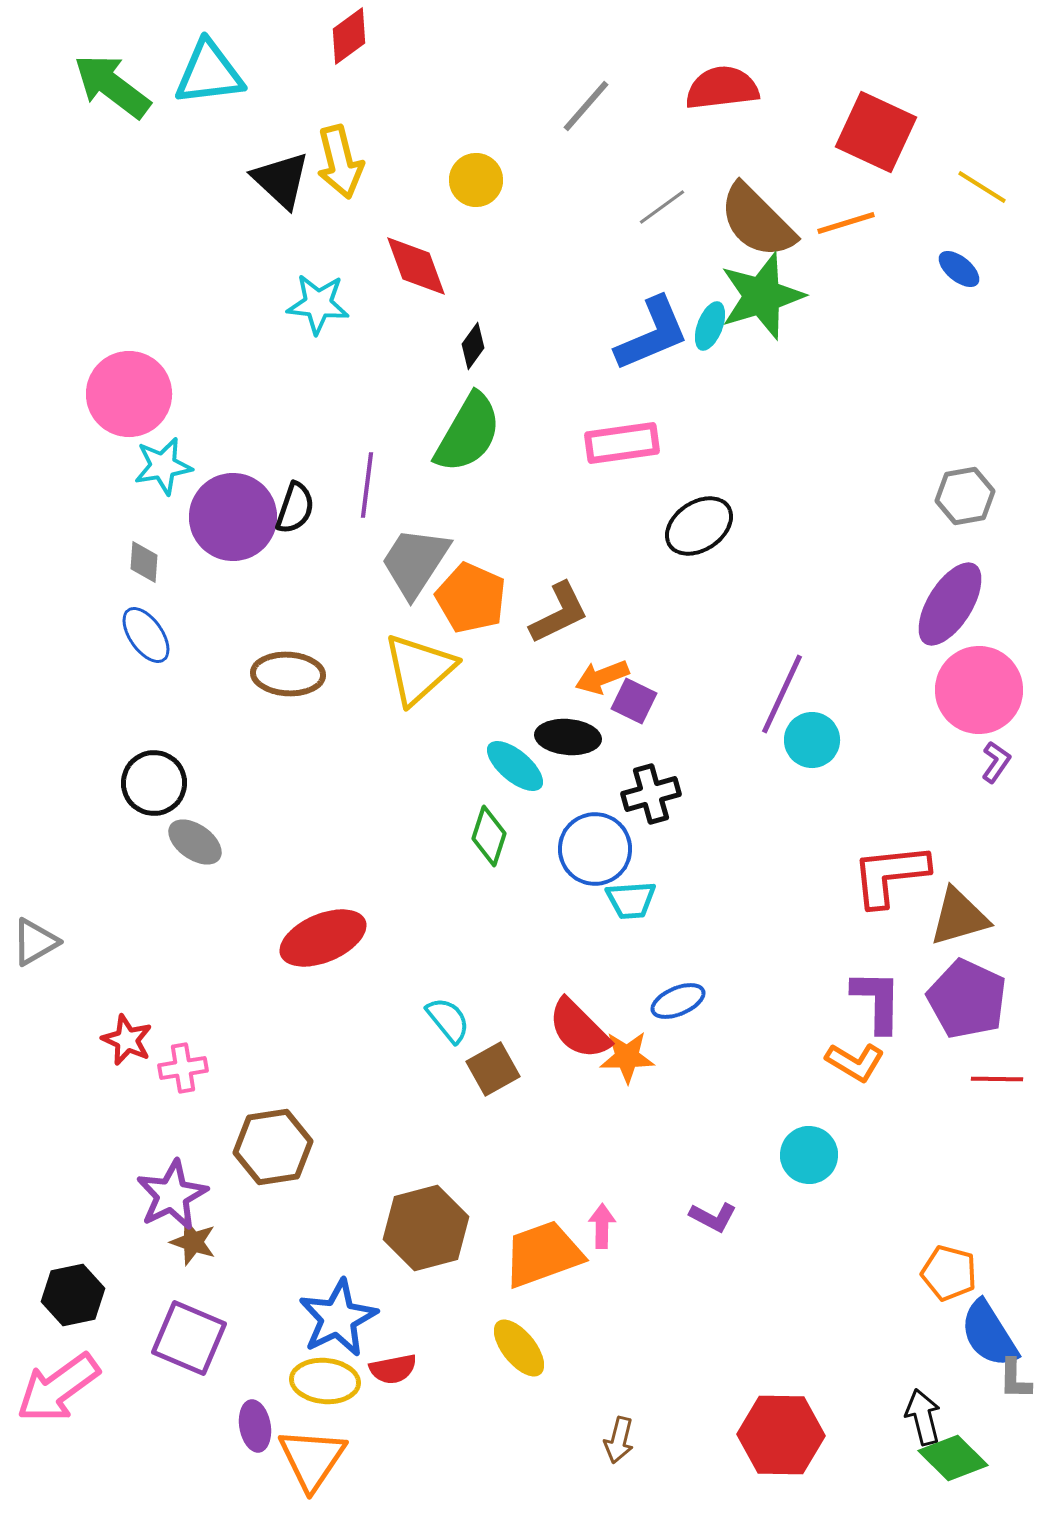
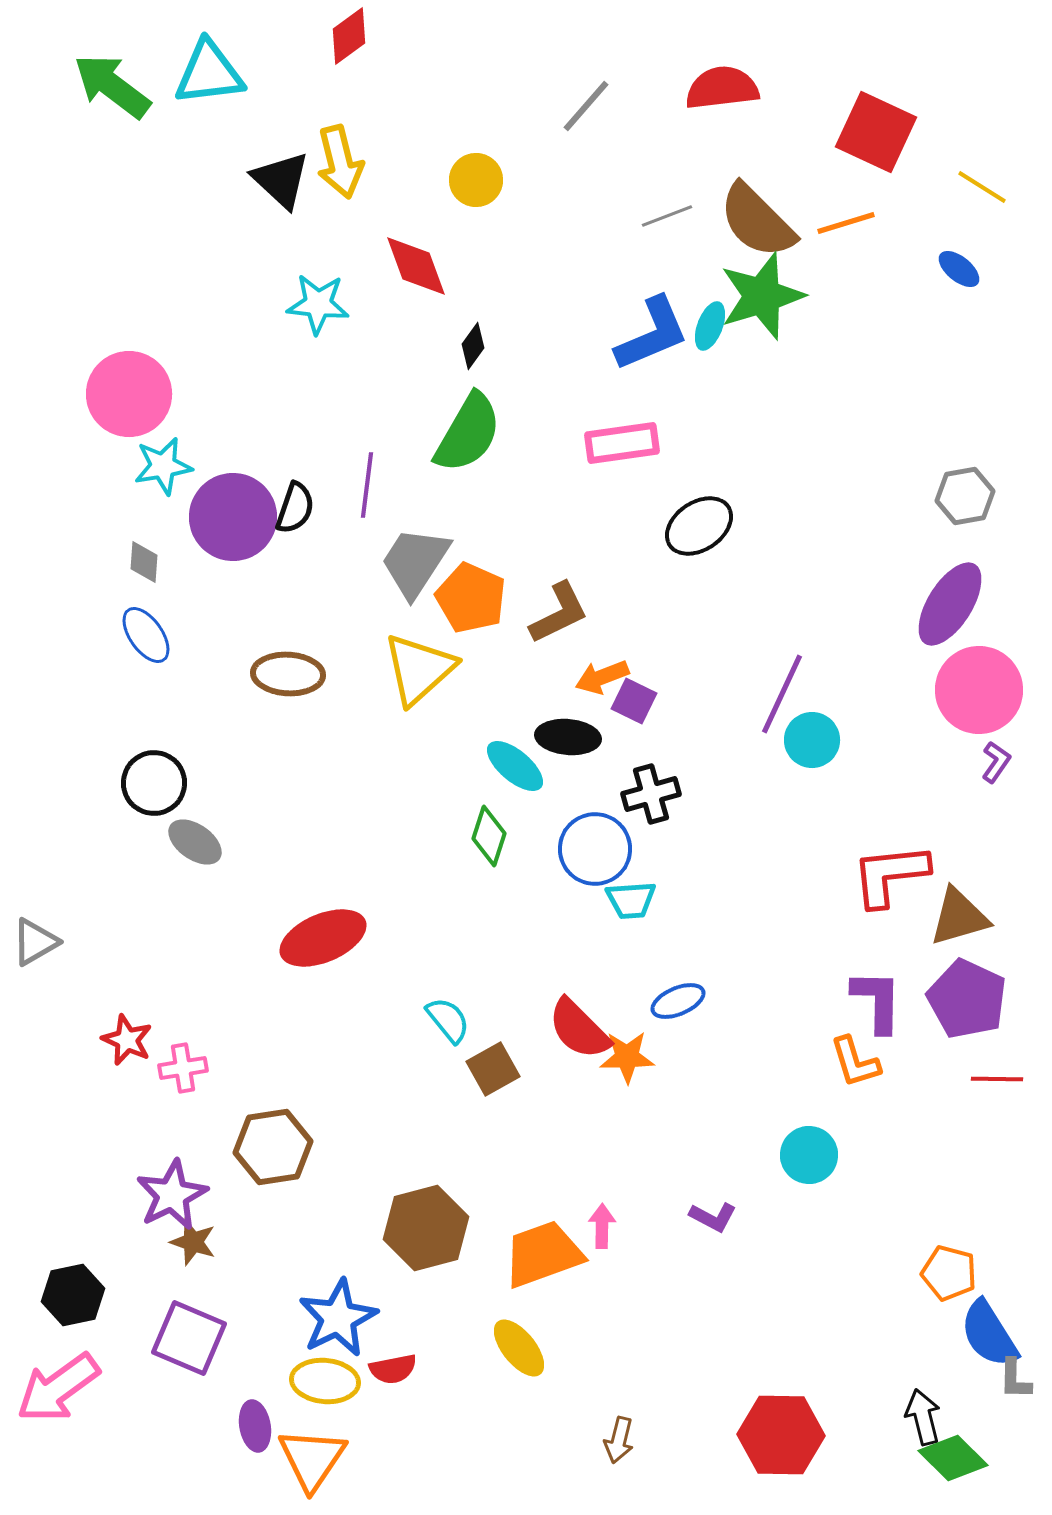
gray line at (662, 207): moved 5 px right, 9 px down; rotated 15 degrees clockwise
orange L-shape at (855, 1062): rotated 42 degrees clockwise
